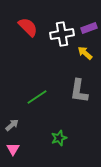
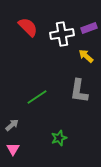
yellow arrow: moved 1 px right, 3 px down
